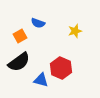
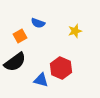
black semicircle: moved 4 px left
